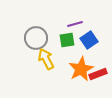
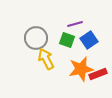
green square: rotated 28 degrees clockwise
orange star: rotated 15 degrees clockwise
